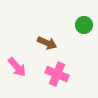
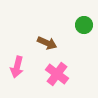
pink arrow: rotated 55 degrees clockwise
pink cross: rotated 15 degrees clockwise
